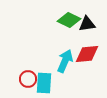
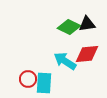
green diamond: moved 7 px down
cyan arrow: rotated 80 degrees counterclockwise
